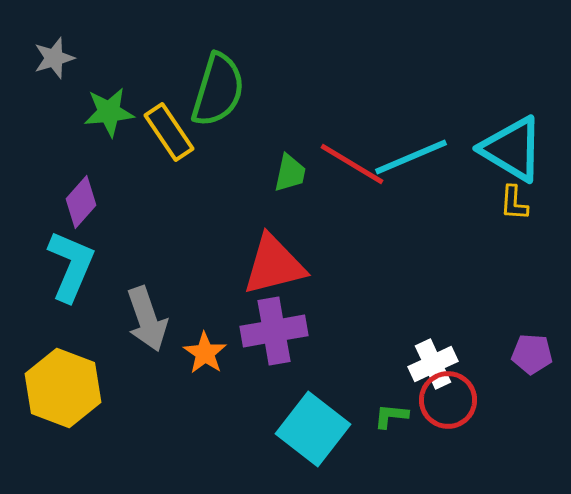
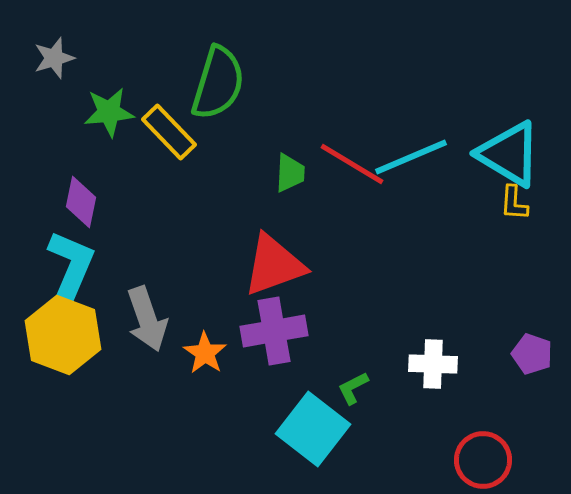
green semicircle: moved 7 px up
yellow rectangle: rotated 10 degrees counterclockwise
cyan triangle: moved 3 px left, 5 px down
green trapezoid: rotated 9 degrees counterclockwise
purple diamond: rotated 30 degrees counterclockwise
red triangle: rotated 6 degrees counterclockwise
purple pentagon: rotated 15 degrees clockwise
white cross: rotated 27 degrees clockwise
yellow hexagon: moved 53 px up
red circle: moved 35 px right, 60 px down
green L-shape: moved 38 px left, 28 px up; rotated 33 degrees counterclockwise
